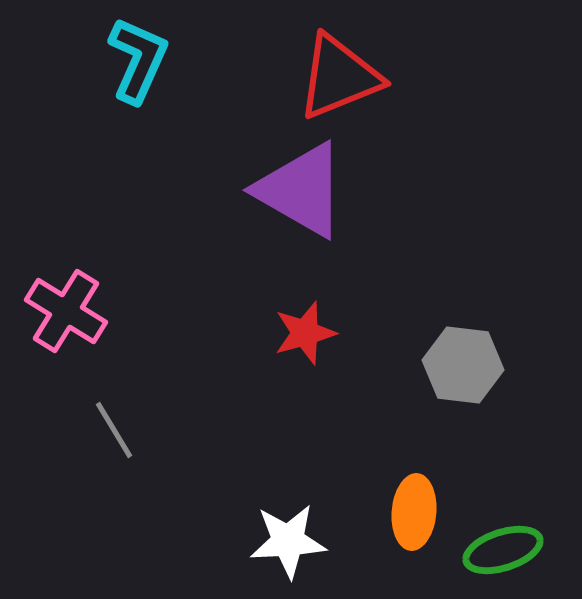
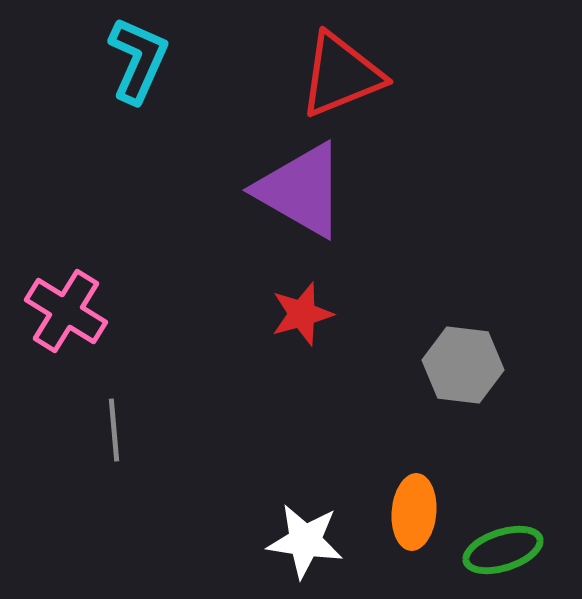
red triangle: moved 2 px right, 2 px up
red star: moved 3 px left, 19 px up
gray line: rotated 26 degrees clockwise
white star: moved 17 px right; rotated 12 degrees clockwise
